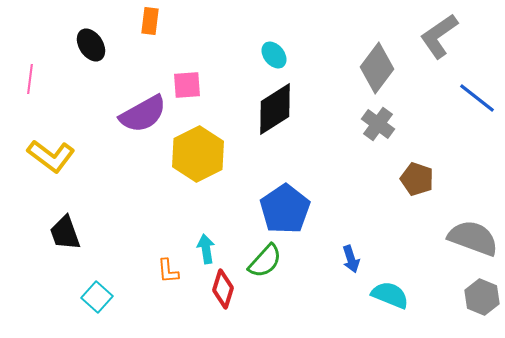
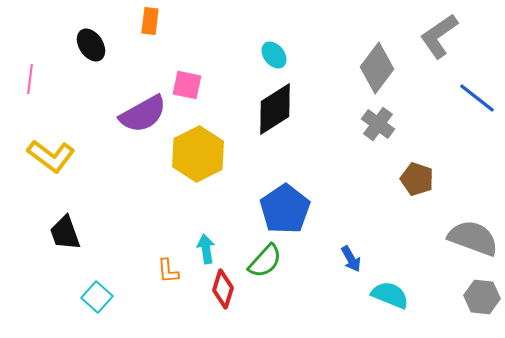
pink square: rotated 16 degrees clockwise
blue arrow: rotated 12 degrees counterclockwise
gray hexagon: rotated 16 degrees counterclockwise
